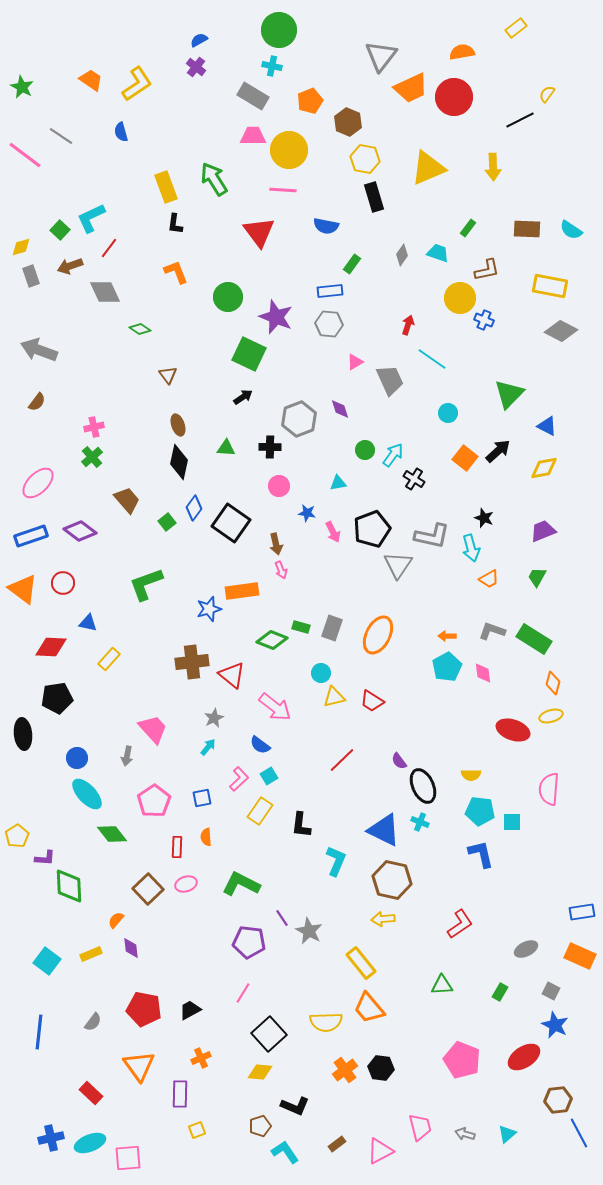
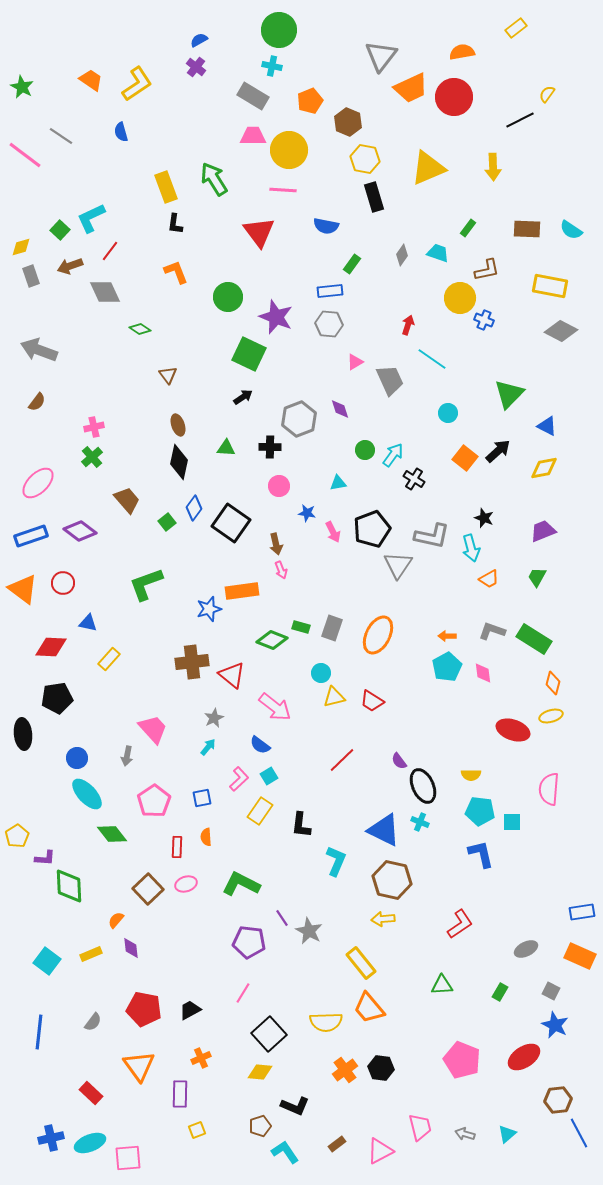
red line at (109, 248): moved 1 px right, 3 px down
